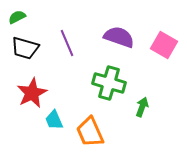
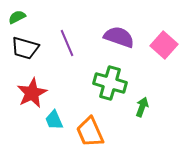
pink square: rotated 12 degrees clockwise
green cross: moved 1 px right
